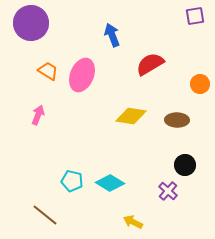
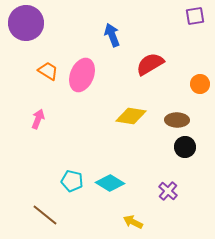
purple circle: moved 5 px left
pink arrow: moved 4 px down
black circle: moved 18 px up
